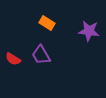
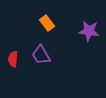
orange rectangle: rotated 21 degrees clockwise
red semicircle: rotated 63 degrees clockwise
